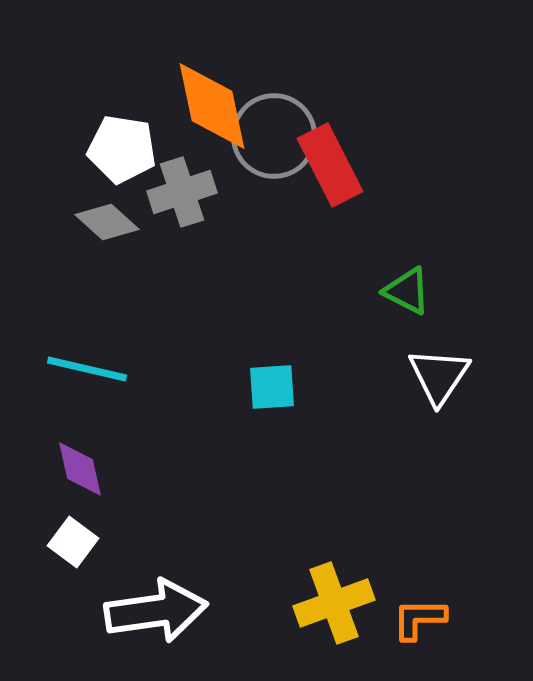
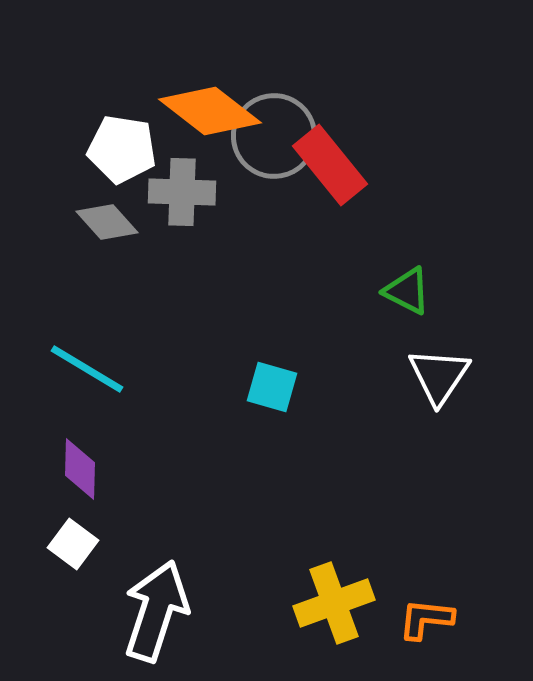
orange diamond: moved 2 px left, 5 px down; rotated 40 degrees counterclockwise
red rectangle: rotated 12 degrees counterclockwise
gray cross: rotated 20 degrees clockwise
gray diamond: rotated 6 degrees clockwise
cyan line: rotated 18 degrees clockwise
cyan square: rotated 20 degrees clockwise
purple diamond: rotated 14 degrees clockwise
white square: moved 2 px down
white arrow: rotated 64 degrees counterclockwise
orange L-shape: moved 7 px right; rotated 6 degrees clockwise
